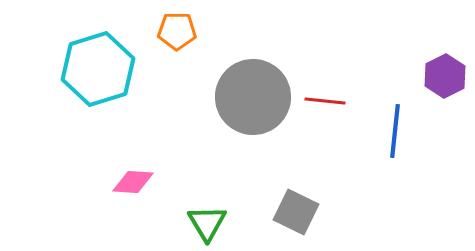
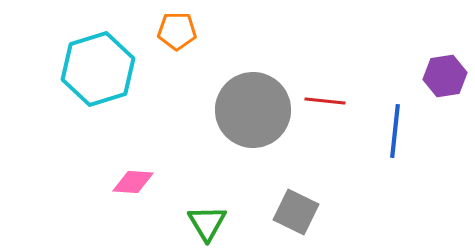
purple hexagon: rotated 18 degrees clockwise
gray circle: moved 13 px down
